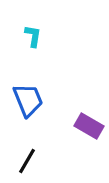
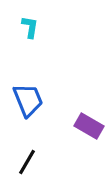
cyan L-shape: moved 3 px left, 9 px up
black line: moved 1 px down
